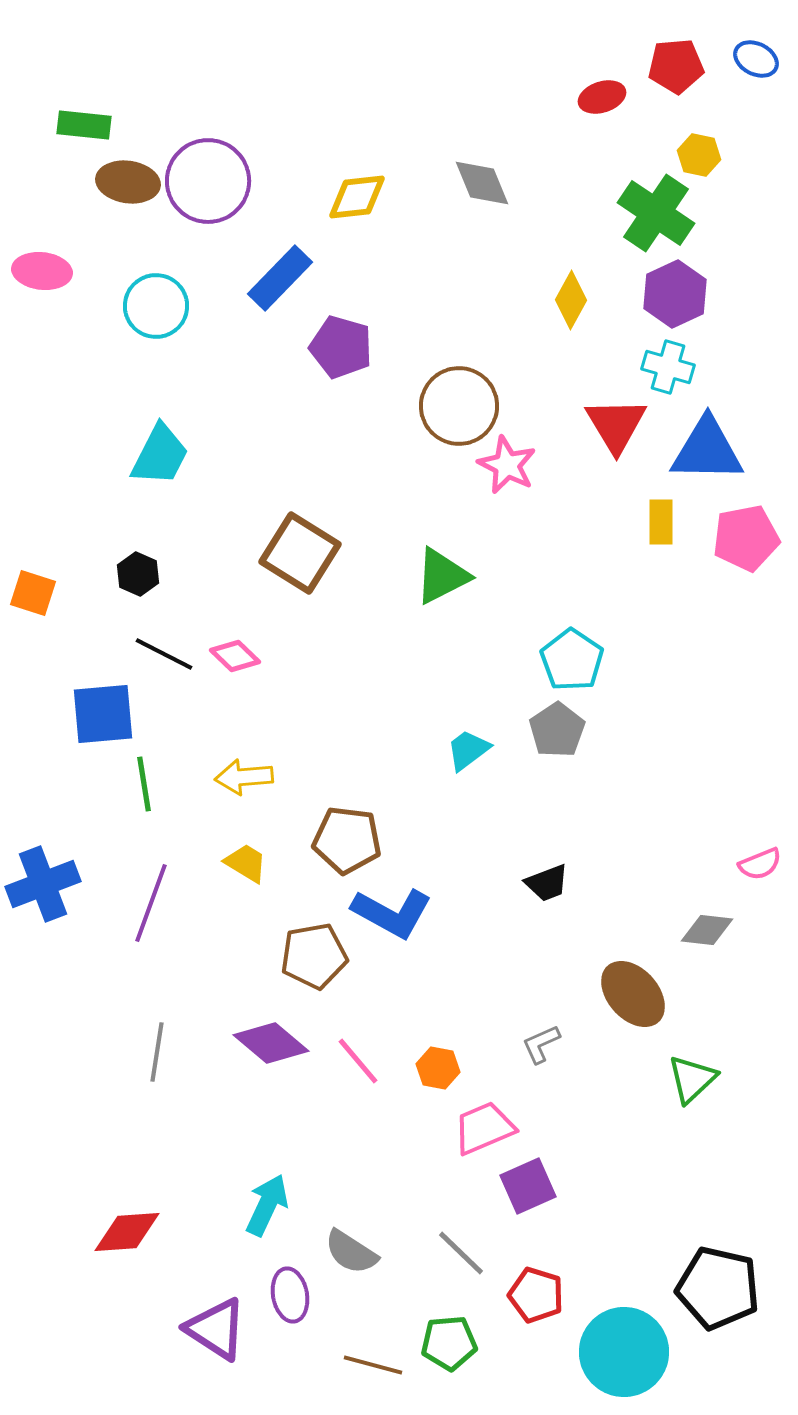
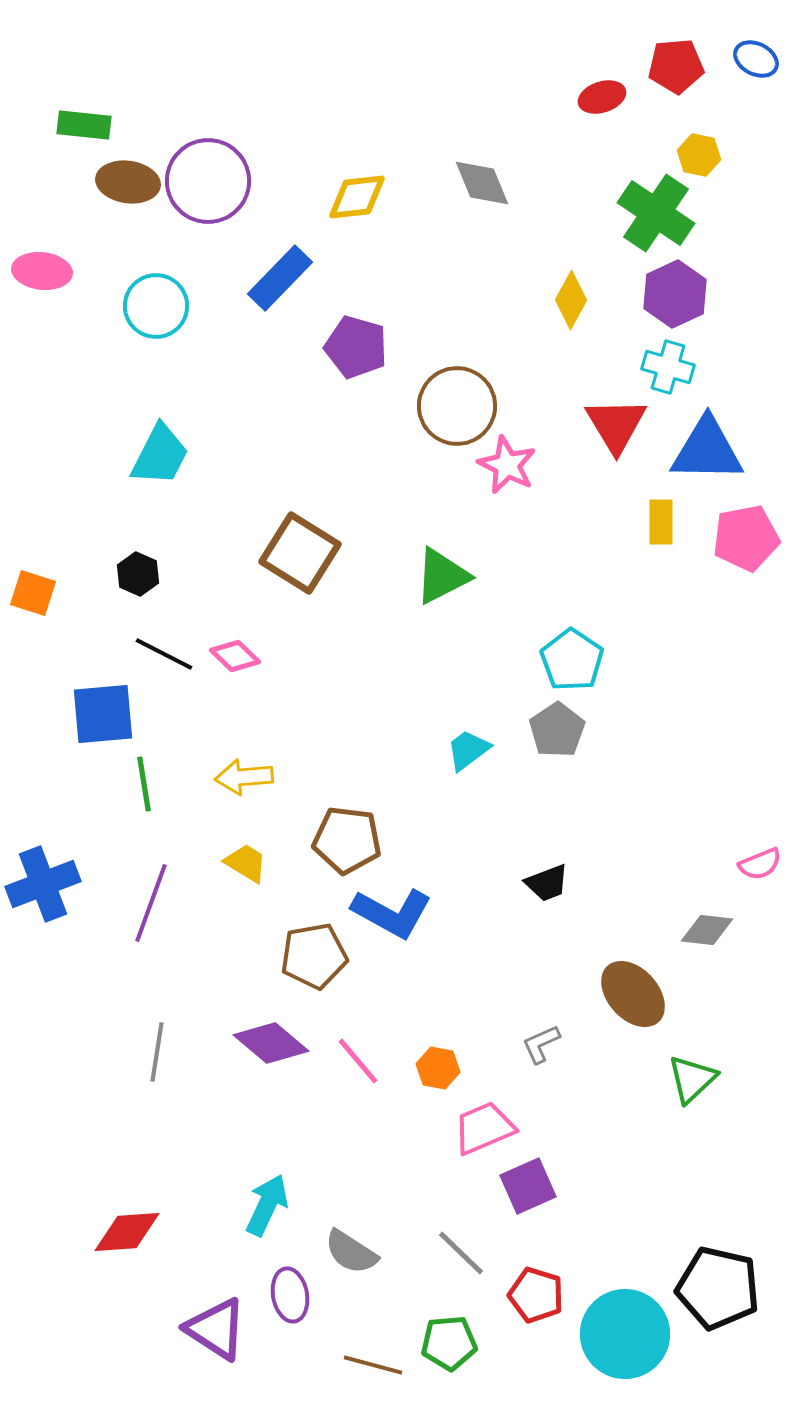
purple pentagon at (341, 347): moved 15 px right
brown circle at (459, 406): moved 2 px left
cyan circle at (624, 1352): moved 1 px right, 18 px up
